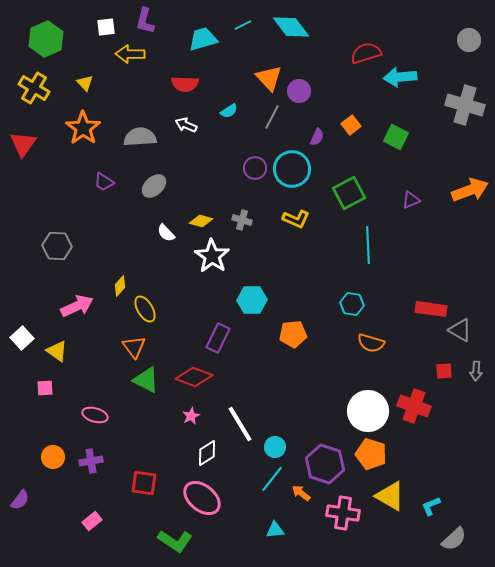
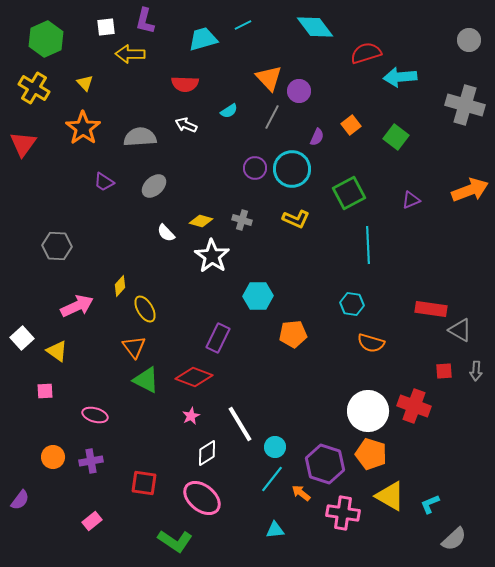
cyan diamond at (291, 27): moved 24 px right
green square at (396, 137): rotated 10 degrees clockwise
cyan hexagon at (252, 300): moved 6 px right, 4 px up
pink square at (45, 388): moved 3 px down
cyan L-shape at (431, 506): moved 1 px left, 2 px up
